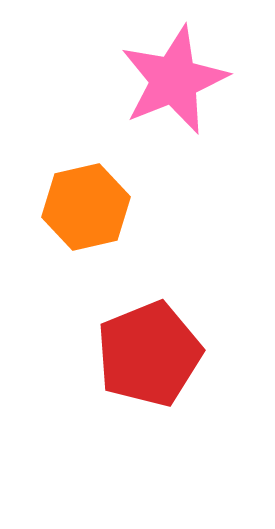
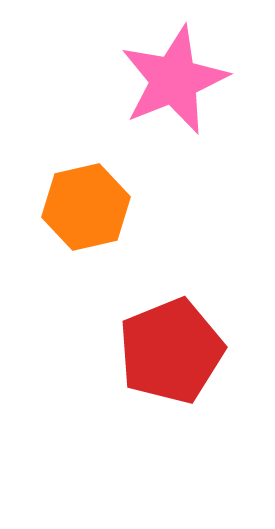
red pentagon: moved 22 px right, 3 px up
